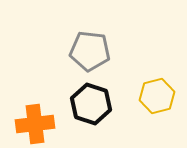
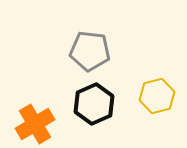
black hexagon: moved 3 px right; rotated 18 degrees clockwise
orange cross: rotated 24 degrees counterclockwise
